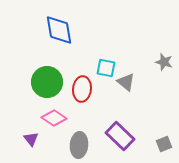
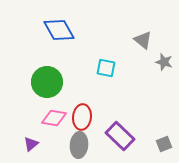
blue diamond: rotated 20 degrees counterclockwise
gray triangle: moved 17 px right, 42 px up
red ellipse: moved 28 px down
pink diamond: rotated 25 degrees counterclockwise
purple triangle: moved 5 px down; rotated 28 degrees clockwise
